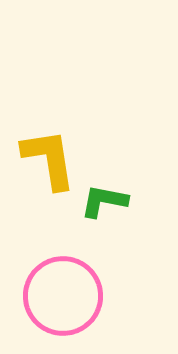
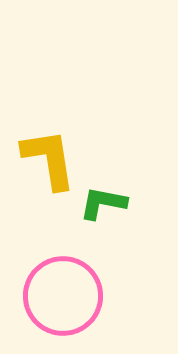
green L-shape: moved 1 px left, 2 px down
